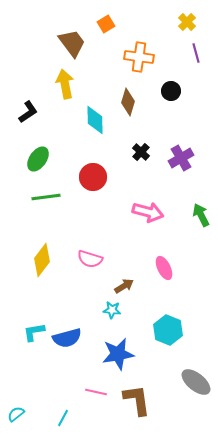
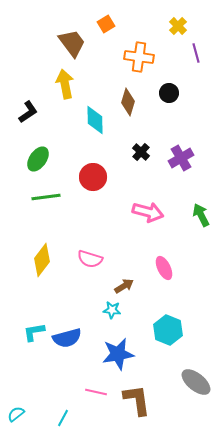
yellow cross: moved 9 px left, 4 px down
black circle: moved 2 px left, 2 px down
